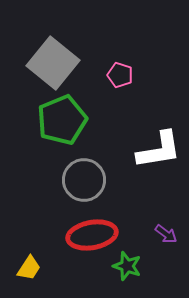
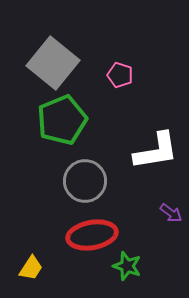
white L-shape: moved 3 px left, 1 px down
gray circle: moved 1 px right, 1 px down
purple arrow: moved 5 px right, 21 px up
yellow trapezoid: moved 2 px right
